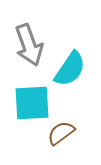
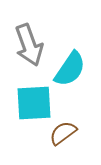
cyan square: moved 2 px right
brown semicircle: moved 2 px right
